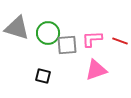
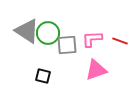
gray triangle: moved 10 px right, 3 px down; rotated 16 degrees clockwise
